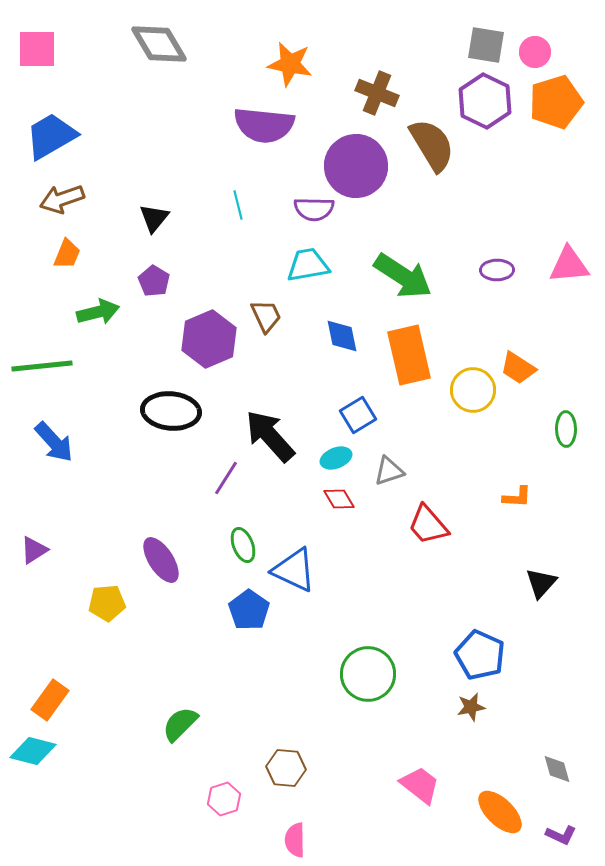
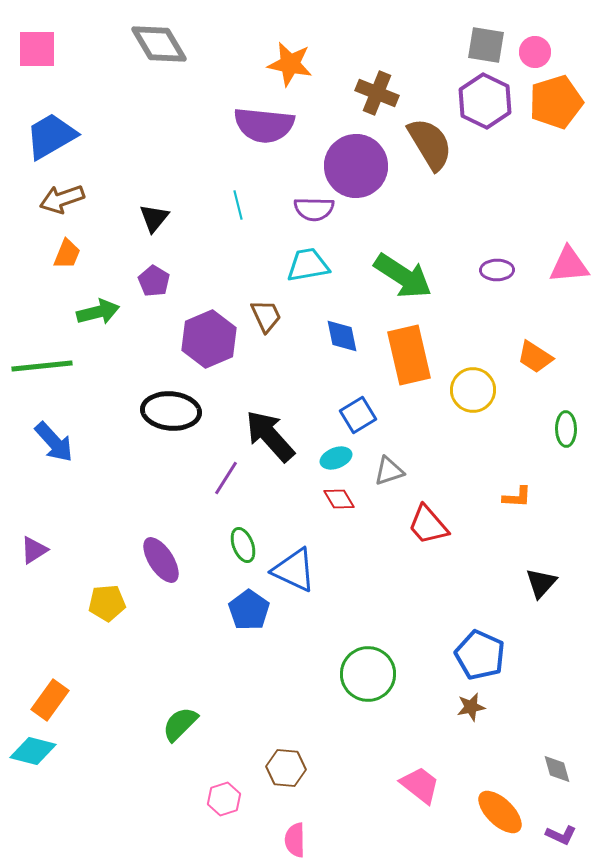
brown semicircle at (432, 145): moved 2 px left, 1 px up
orange trapezoid at (518, 368): moved 17 px right, 11 px up
